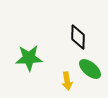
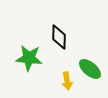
black diamond: moved 19 px left
green star: rotated 8 degrees clockwise
